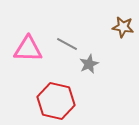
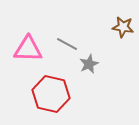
red hexagon: moved 5 px left, 7 px up
